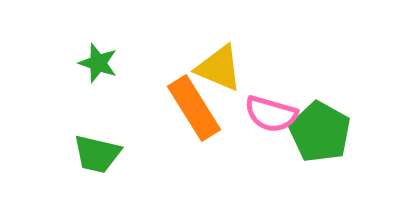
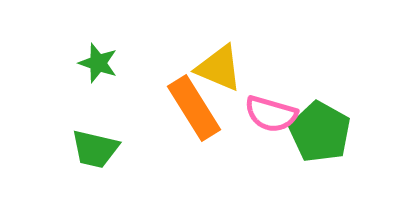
green trapezoid: moved 2 px left, 5 px up
